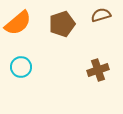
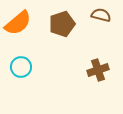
brown semicircle: rotated 30 degrees clockwise
